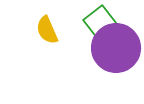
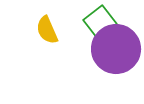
purple circle: moved 1 px down
